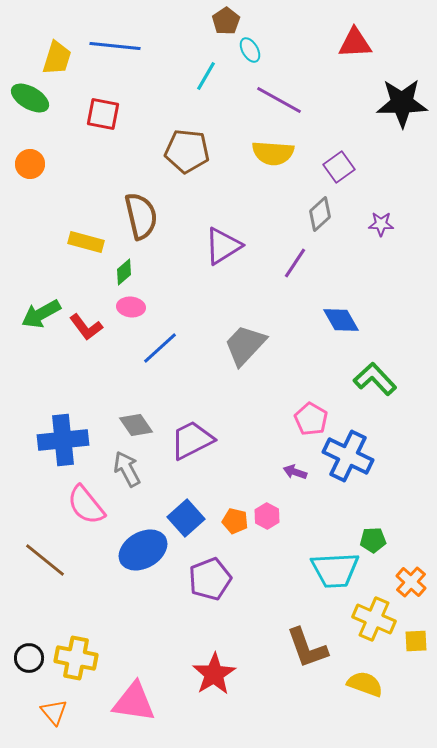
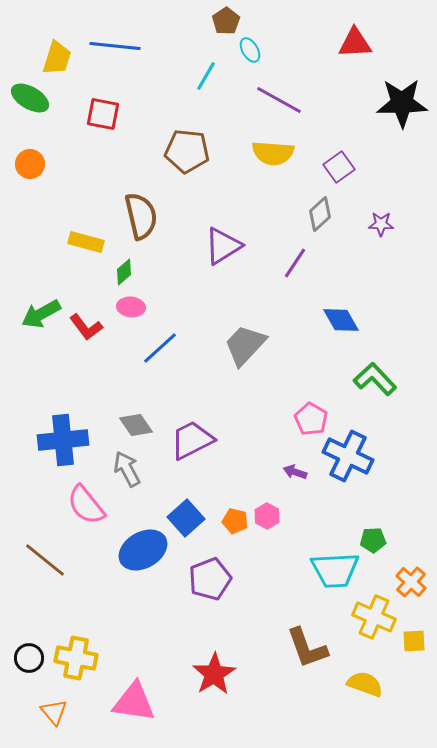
yellow cross at (374, 619): moved 2 px up
yellow square at (416, 641): moved 2 px left
